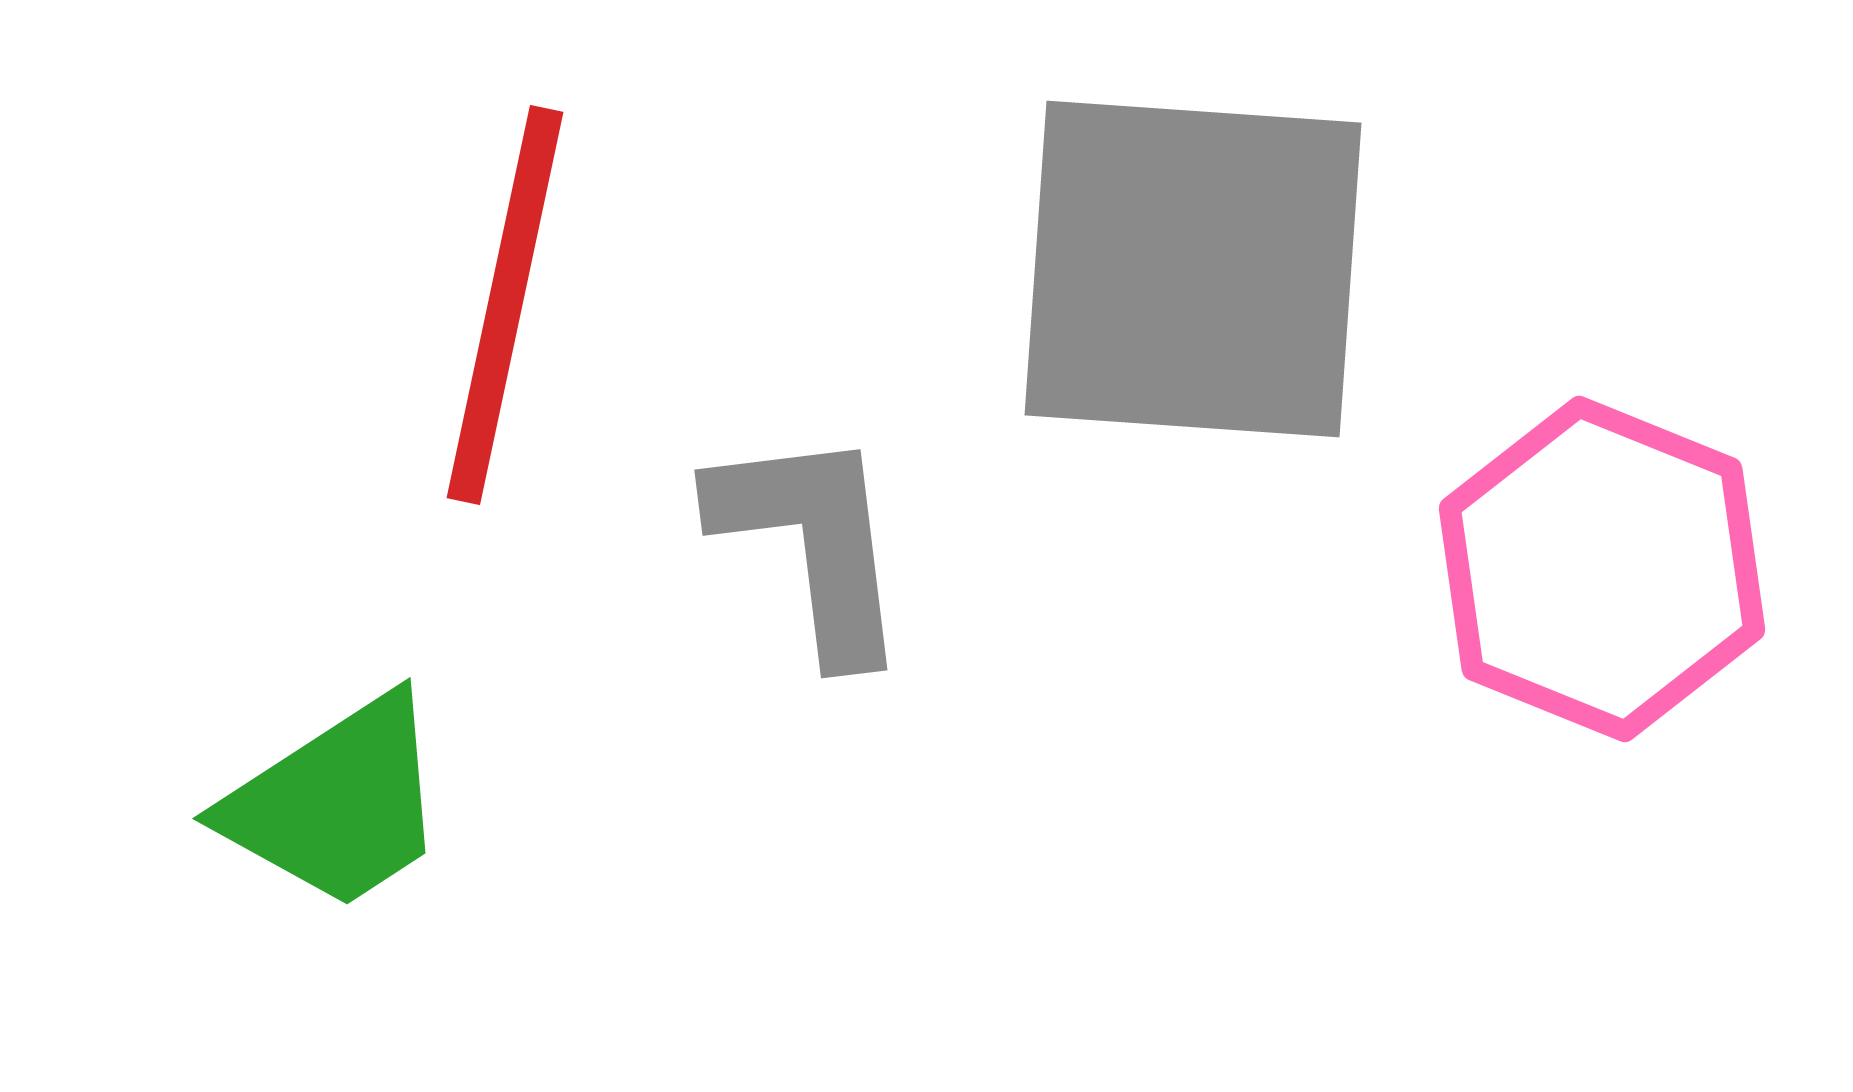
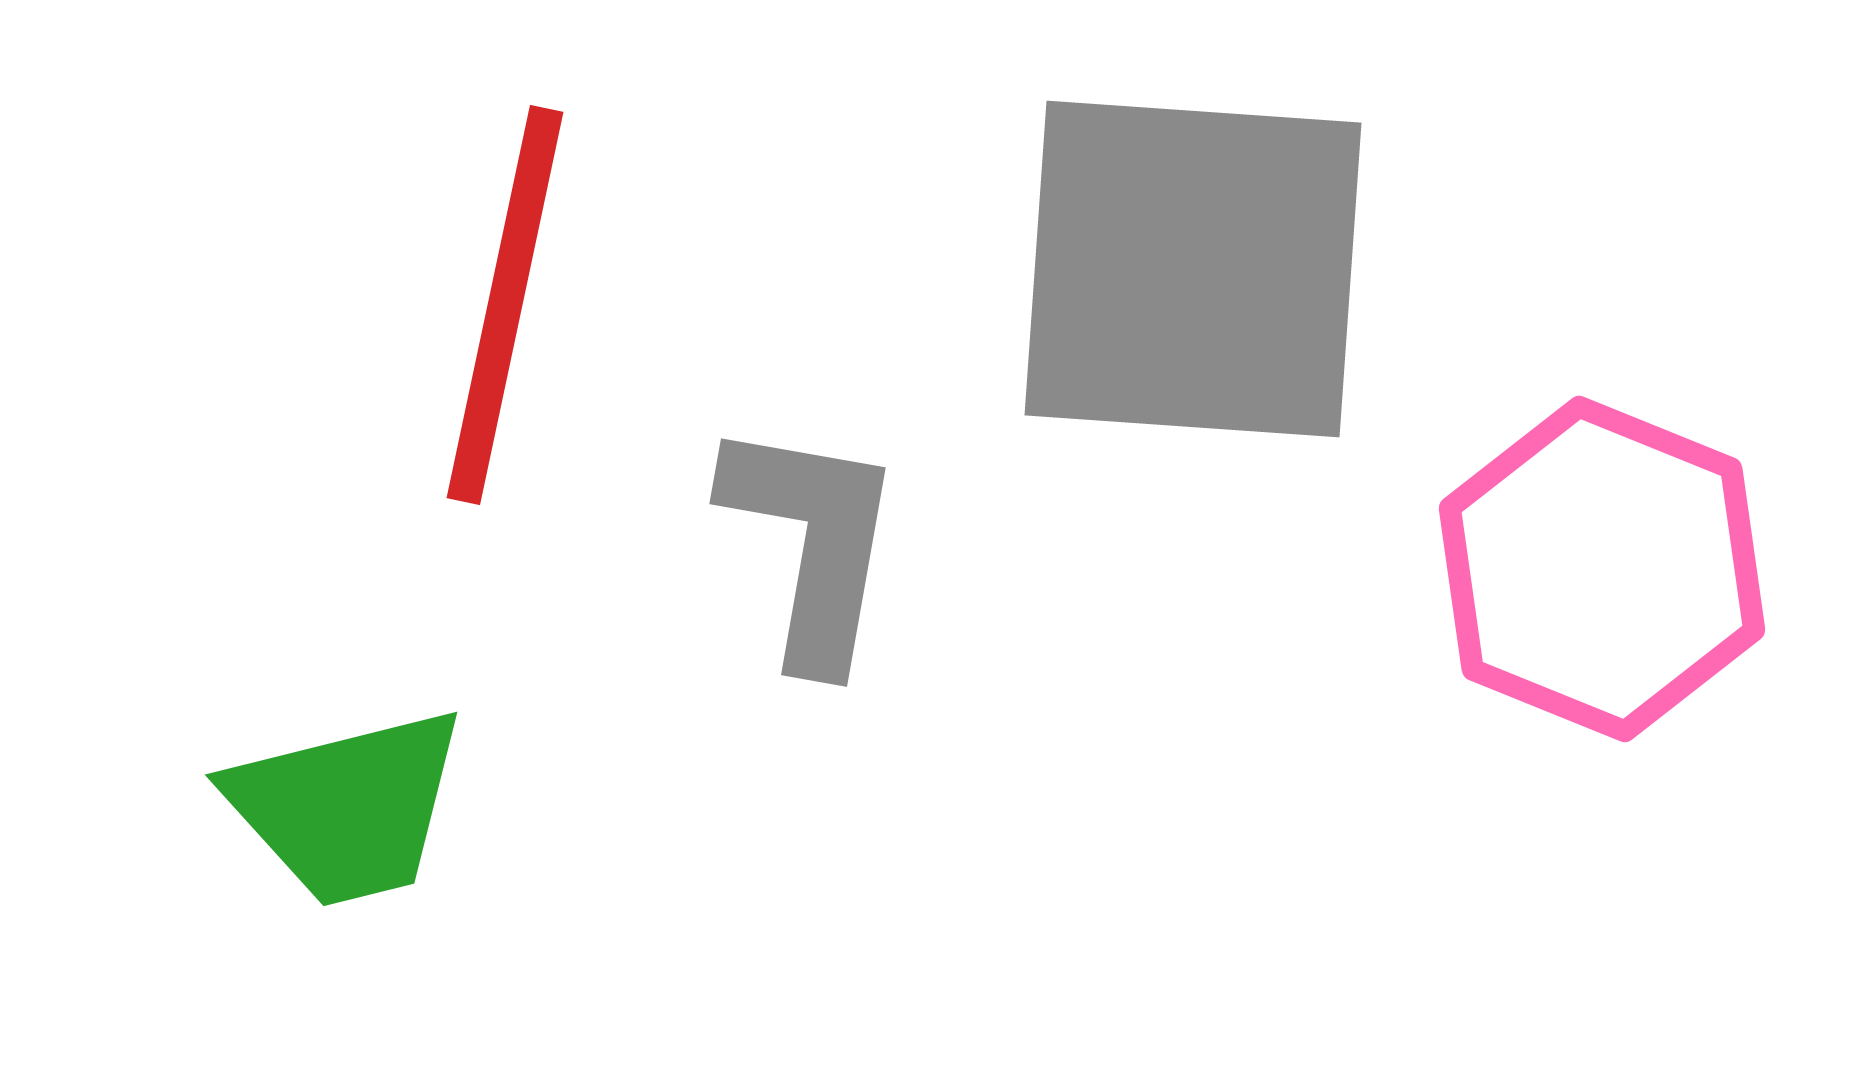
gray L-shape: rotated 17 degrees clockwise
green trapezoid: moved 10 px right, 4 px down; rotated 19 degrees clockwise
